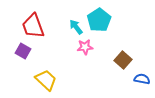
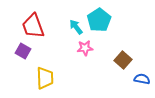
pink star: moved 1 px down
yellow trapezoid: moved 1 px left, 2 px up; rotated 45 degrees clockwise
